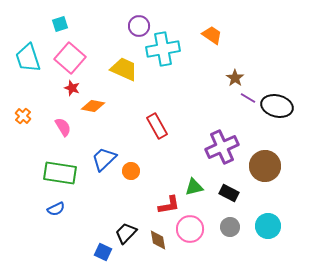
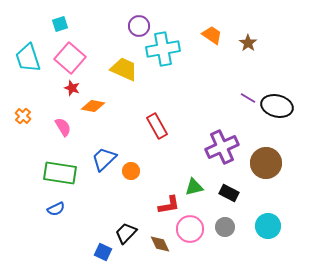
brown star: moved 13 px right, 35 px up
brown circle: moved 1 px right, 3 px up
gray circle: moved 5 px left
brown diamond: moved 2 px right, 4 px down; rotated 15 degrees counterclockwise
